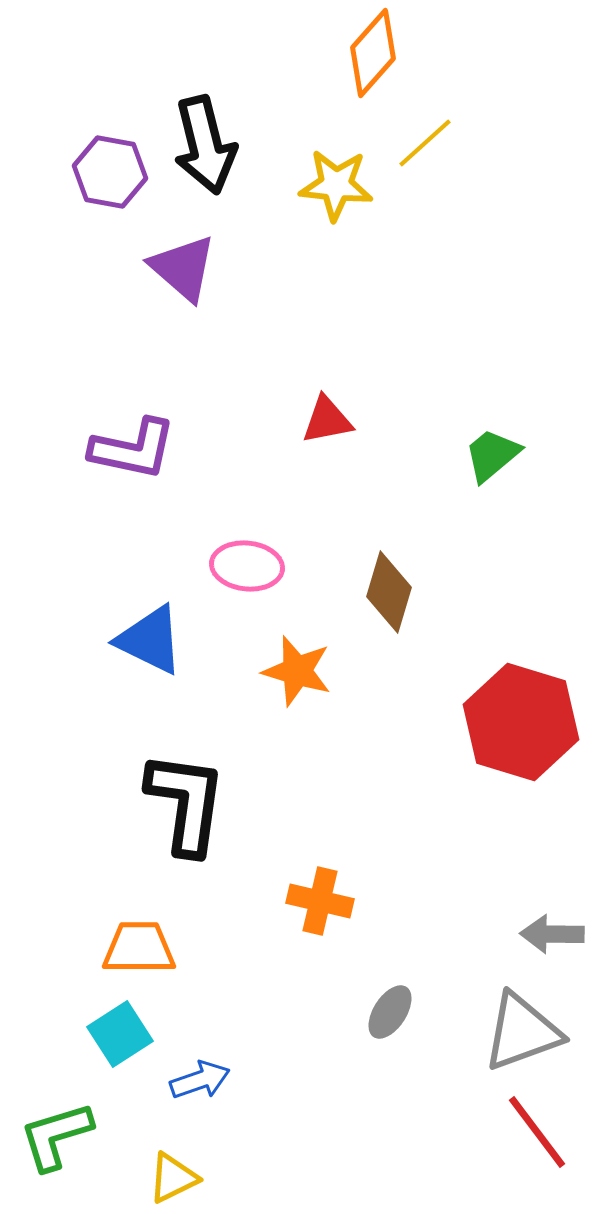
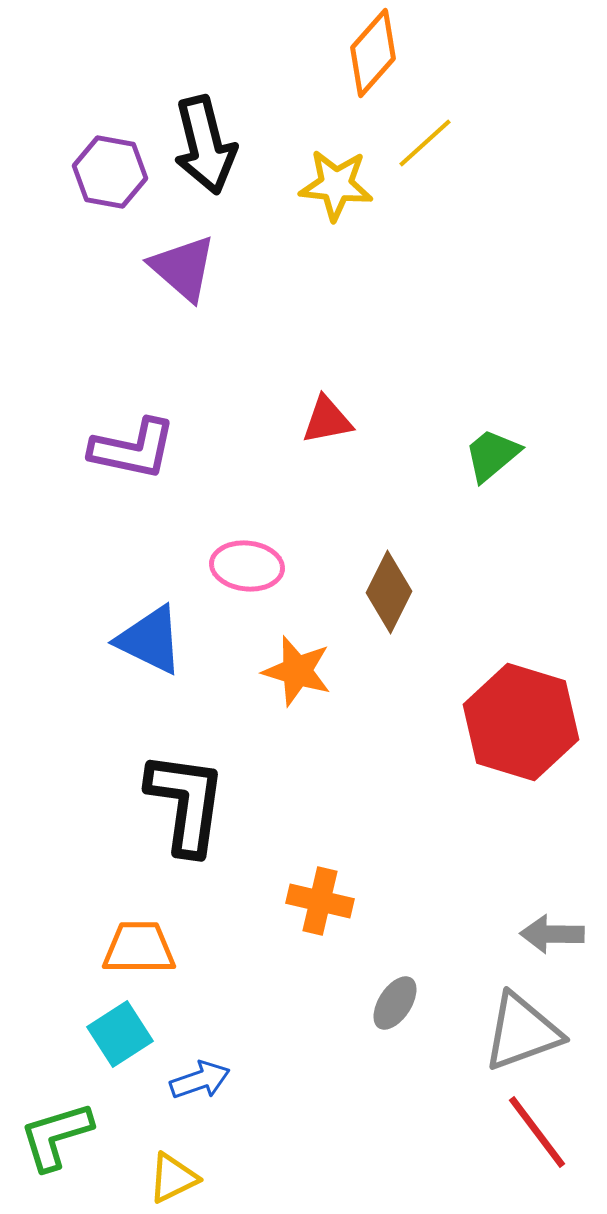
brown diamond: rotated 10 degrees clockwise
gray ellipse: moved 5 px right, 9 px up
